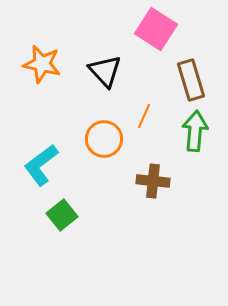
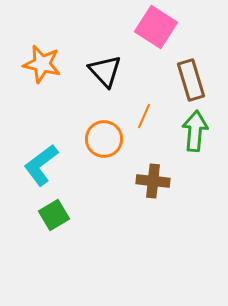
pink square: moved 2 px up
green square: moved 8 px left; rotated 8 degrees clockwise
